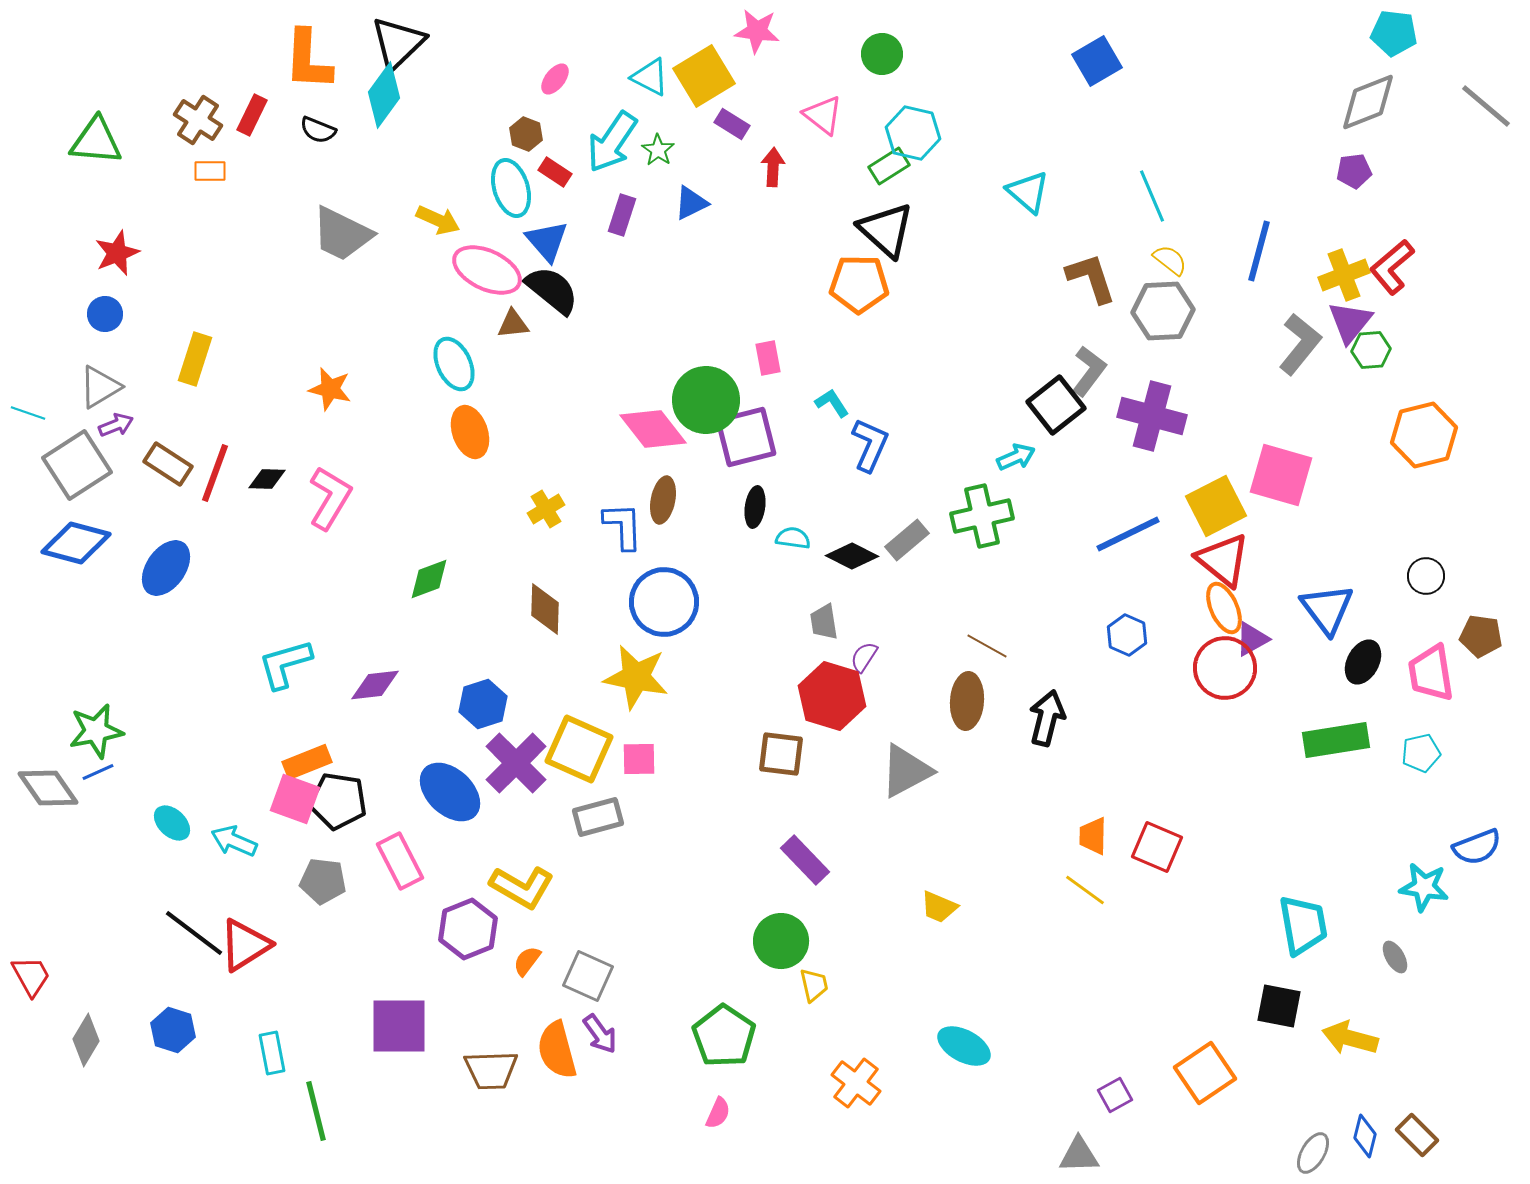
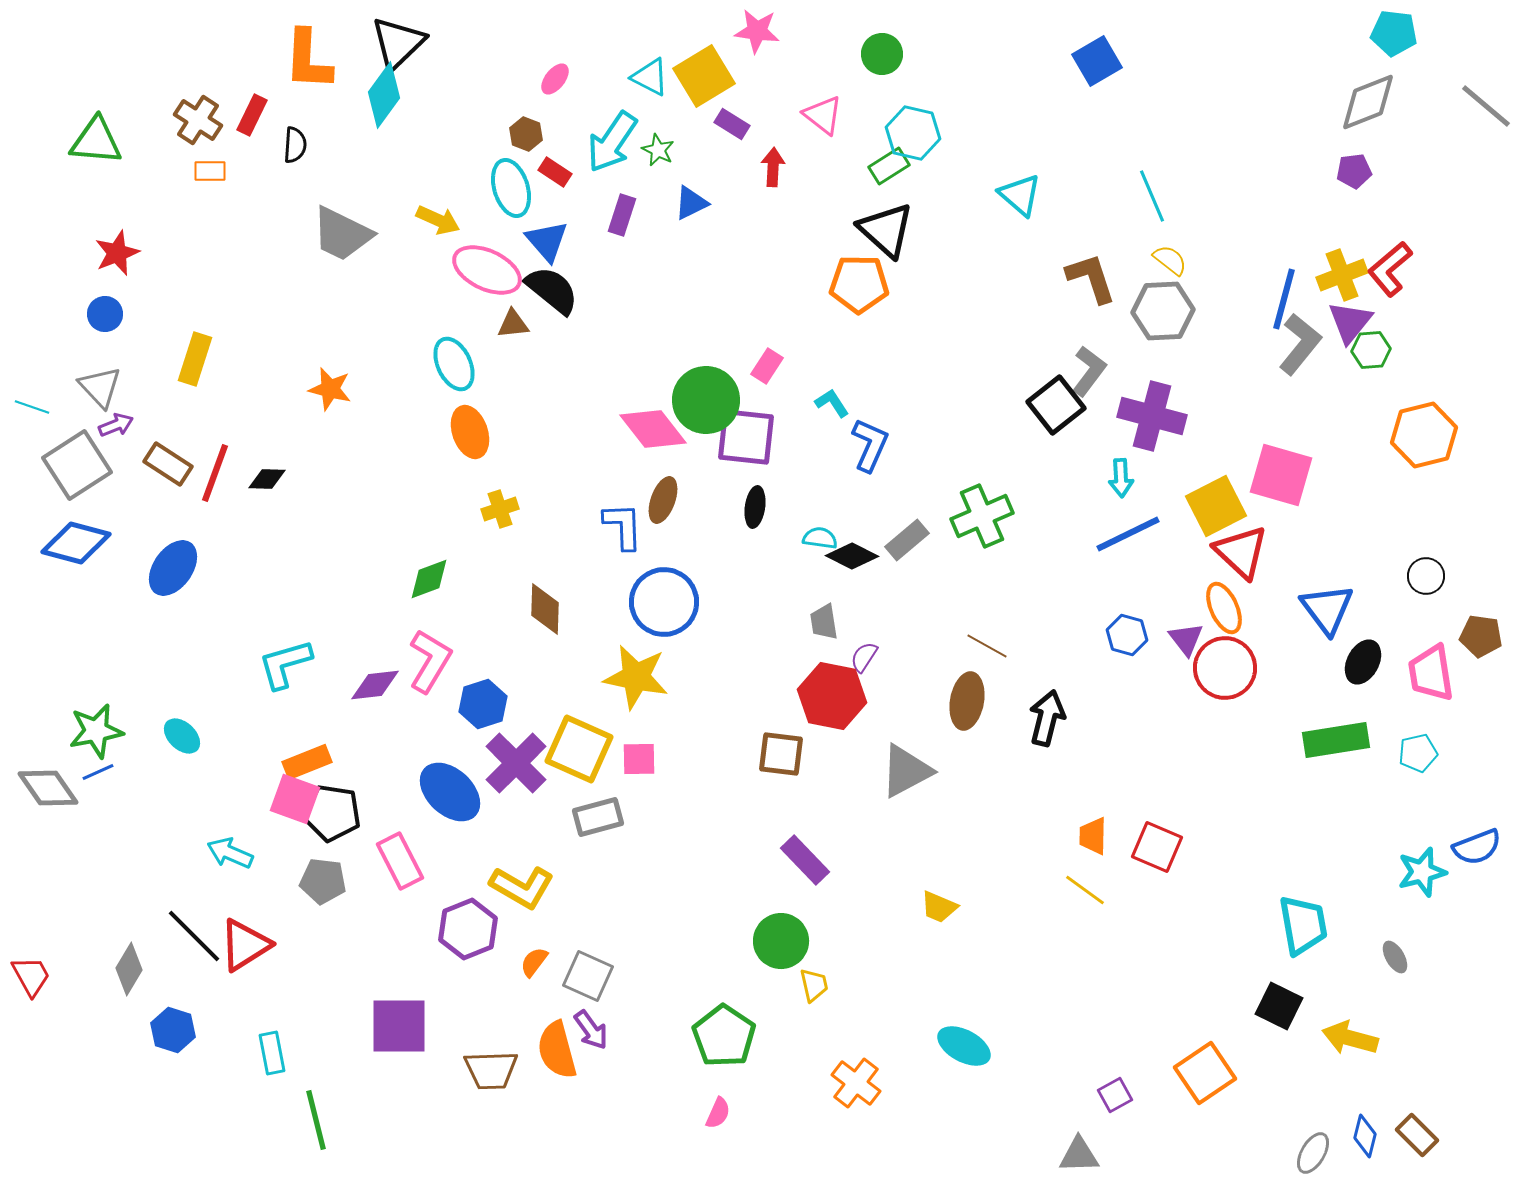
black semicircle at (318, 130): moved 23 px left, 15 px down; rotated 108 degrees counterclockwise
green star at (658, 150): rotated 8 degrees counterclockwise
cyan triangle at (1028, 192): moved 8 px left, 3 px down
blue line at (1259, 251): moved 25 px right, 48 px down
red L-shape at (1392, 267): moved 2 px left, 2 px down
yellow cross at (1344, 275): moved 2 px left
pink rectangle at (768, 358): moved 1 px left, 8 px down; rotated 44 degrees clockwise
gray triangle at (100, 387): rotated 42 degrees counterclockwise
cyan line at (28, 413): moved 4 px right, 6 px up
purple square at (746, 437): rotated 20 degrees clockwise
cyan arrow at (1016, 457): moved 105 px right, 21 px down; rotated 111 degrees clockwise
pink L-shape at (330, 498): moved 100 px right, 163 px down
brown ellipse at (663, 500): rotated 9 degrees clockwise
yellow cross at (546, 509): moved 46 px left; rotated 12 degrees clockwise
green cross at (982, 516): rotated 10 degrees counterclockwise
cyan semicircle at (793, 538): moved 27 px right
red triangle at (1223, 560): moved 18 px right, 8 px up; rotated 4 degrees clockwise
blue ellipse at (166, 568): moved 7 px right
blue hexagon at (1127, 635): rotated 9 degrees counterclockwise
purple triangle at (1252, 639): moved 66 px left; rotated 39 degrees counterclockwise
red hexagon at (832, 696): rotated 6 degrees counterclockwise
brown ellipse at (967, 701): rotated 6 degrees clockwise
cyan pentagon at (1421, 753): moved 3 px left
black pentagon at (338, 801): moved 6 px left, 12 px down
cyan ellipse at (172, 823): moved 10 px right, 87 px up
cyan arrow at (234, 841): moved 4 px left, 12 px down
cyan star at (1424, 887): moved 2 px left, 15 px up; rotated 24 degrees counterclockwise
black line at (194, 933): moved 3 px down; rotated 8 degrees clockwise
orange semicircle at (527, 961): moved 7 px right, 1 px down
black square at (1279, 1006): rotated 15 degrees clockwise
purple arrow at (600, 1034): moved 9 px left, 4 px up
gray diamond at (86, 1040): moved 43 px right, 71 px up
green line at (316, 1111): moved 9 px down
